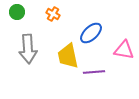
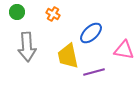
gray arrow: moved 1 px left, 2 px up
purple line: rotated 10 degrees counterclockwise
